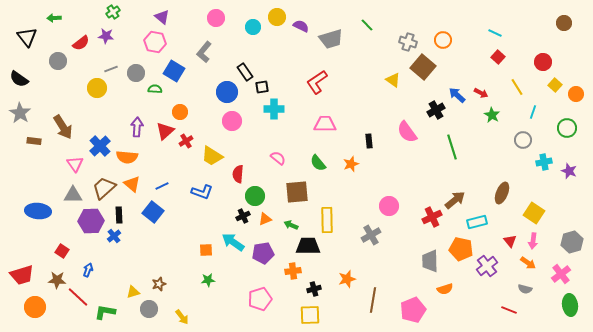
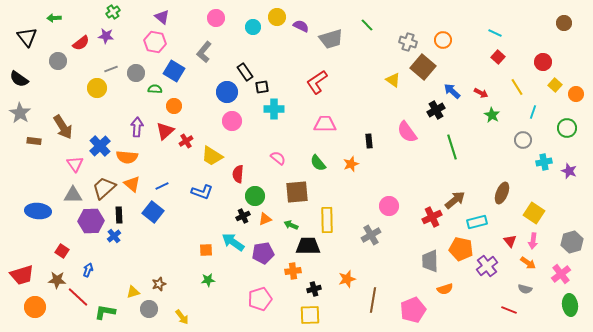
blue arrow at (457, 95): moved 5 px left, 4 px up
orange circle at (180, 112): moved 6 px left, 6 px up
